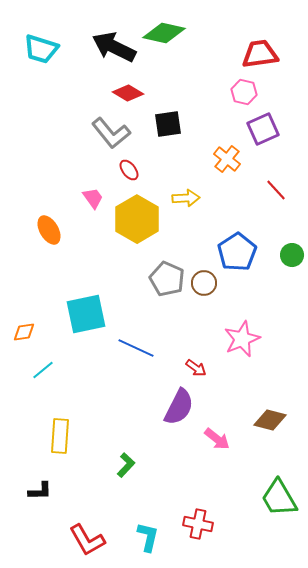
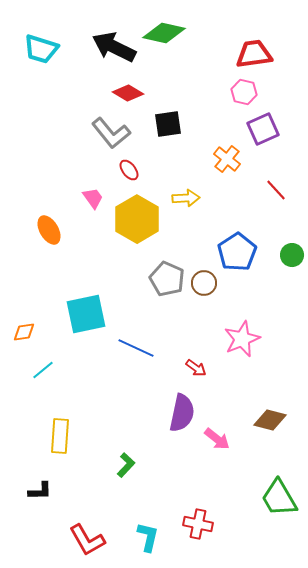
red trapezoid: moved 6 px left
purple semicircle: moved 3 px right, 6 px down; rotated 15 degrees counterclockwise
